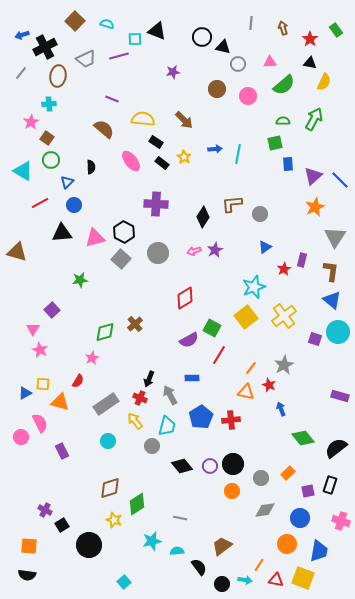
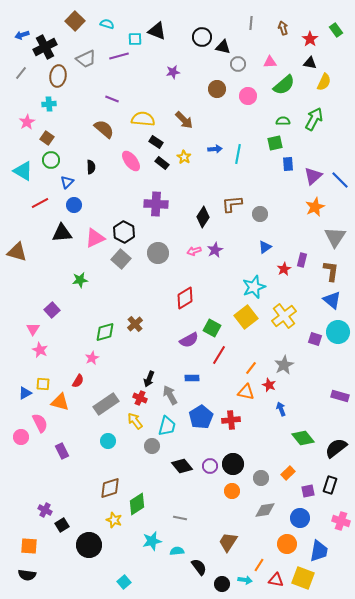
pink star at (31, 122): moved 4 px left
pink triangle at (95, 238): rotated 10 degrees counterclockwise
brown trapezoid at (222, 546): moved 6 px right, 4 px up; rotated 20 degrees counterclockwise
